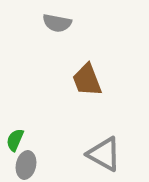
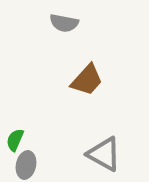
gray semicircle: moved 7 px right
brown trapezoid: rotated 117 degrees counterclockwise
